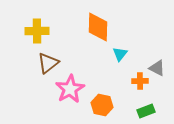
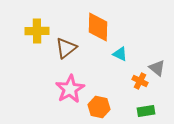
cyan triangle: rotated 42 degrees counterclockwise
brown triangle: moved 18 px right, 15 px up
gray triangle: rotated 12 degrees clockwise
orange cross: rotated 28 degrees clockwise
orange hexagon: moved 3 px left, 2 px down
green rectangle: rotated 12 degrees clockwise
